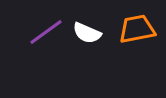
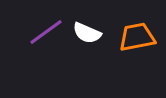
orange trapezoid: moved 8 px down
